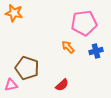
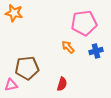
brown pentagon: rotated 25 degrees counterclockwise
red semicircle: moved 1 px up; rotated 32 degrees counterclockwise
